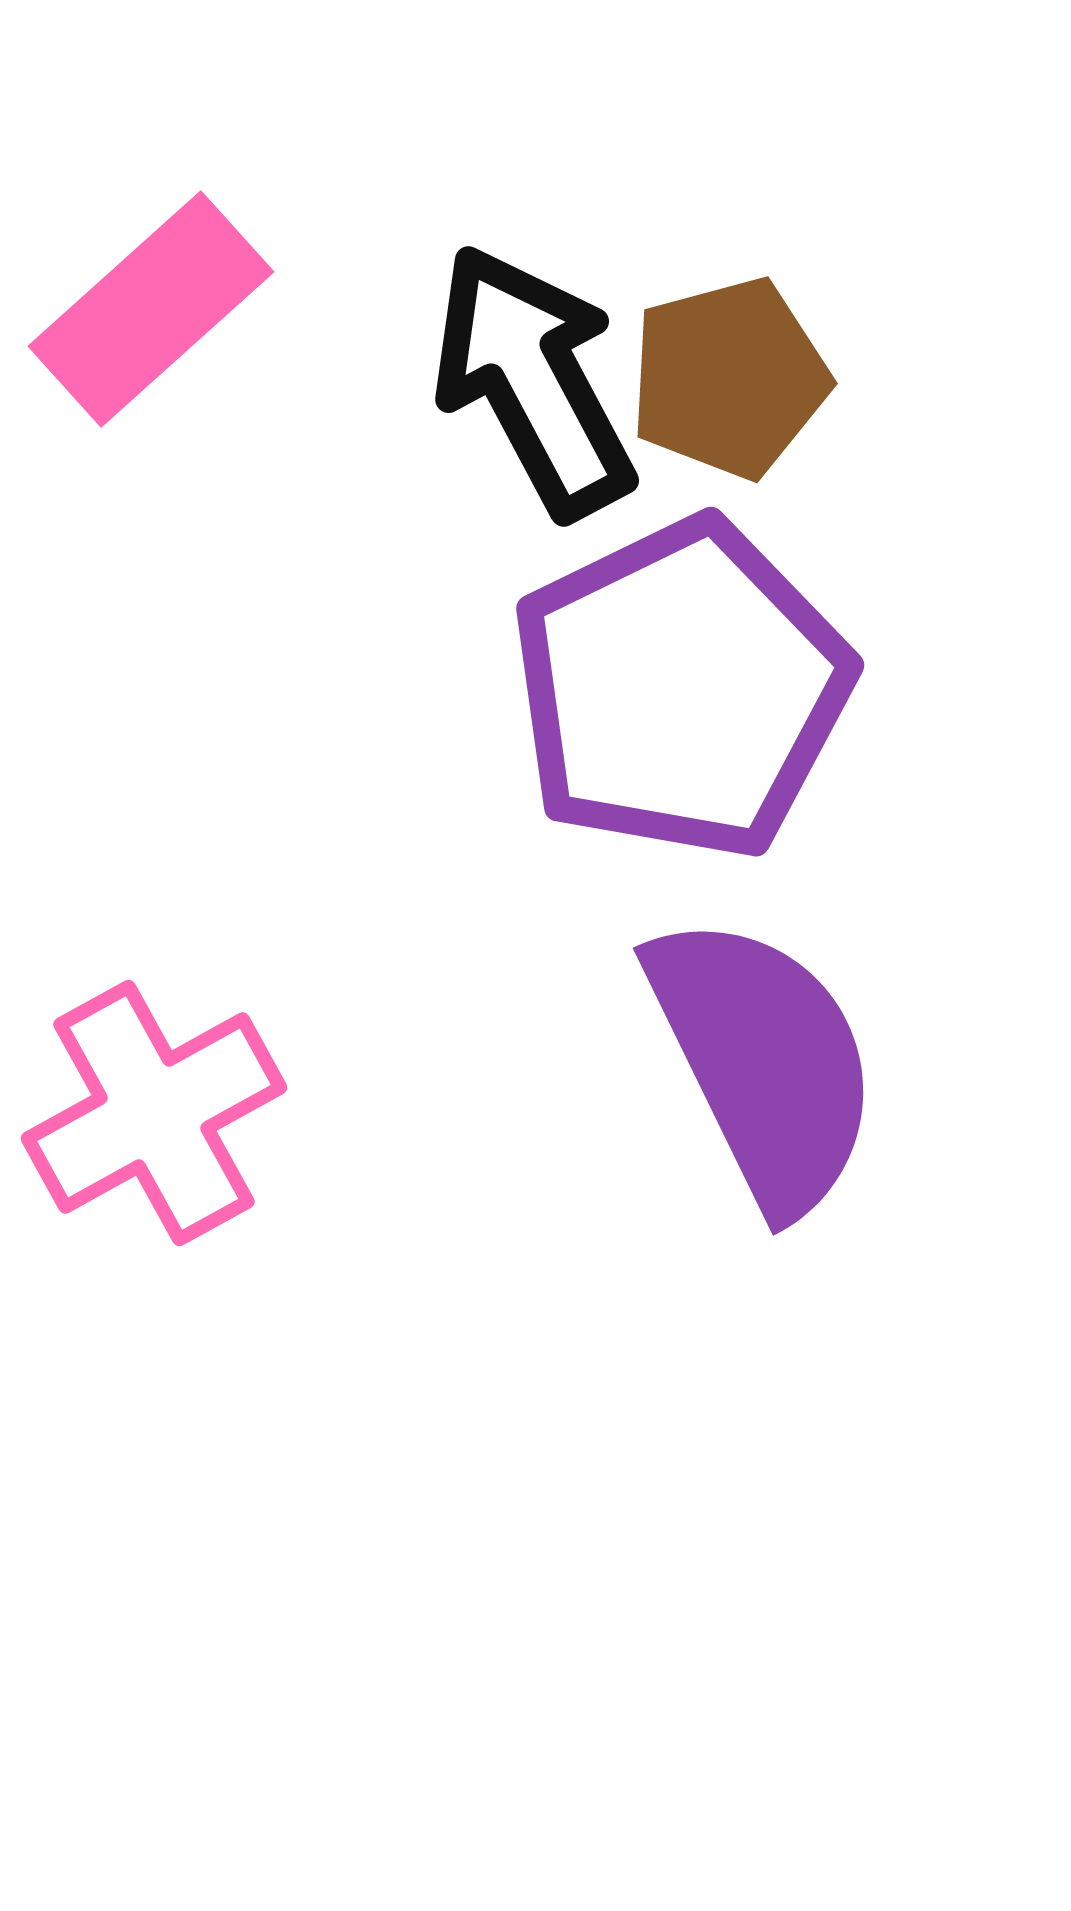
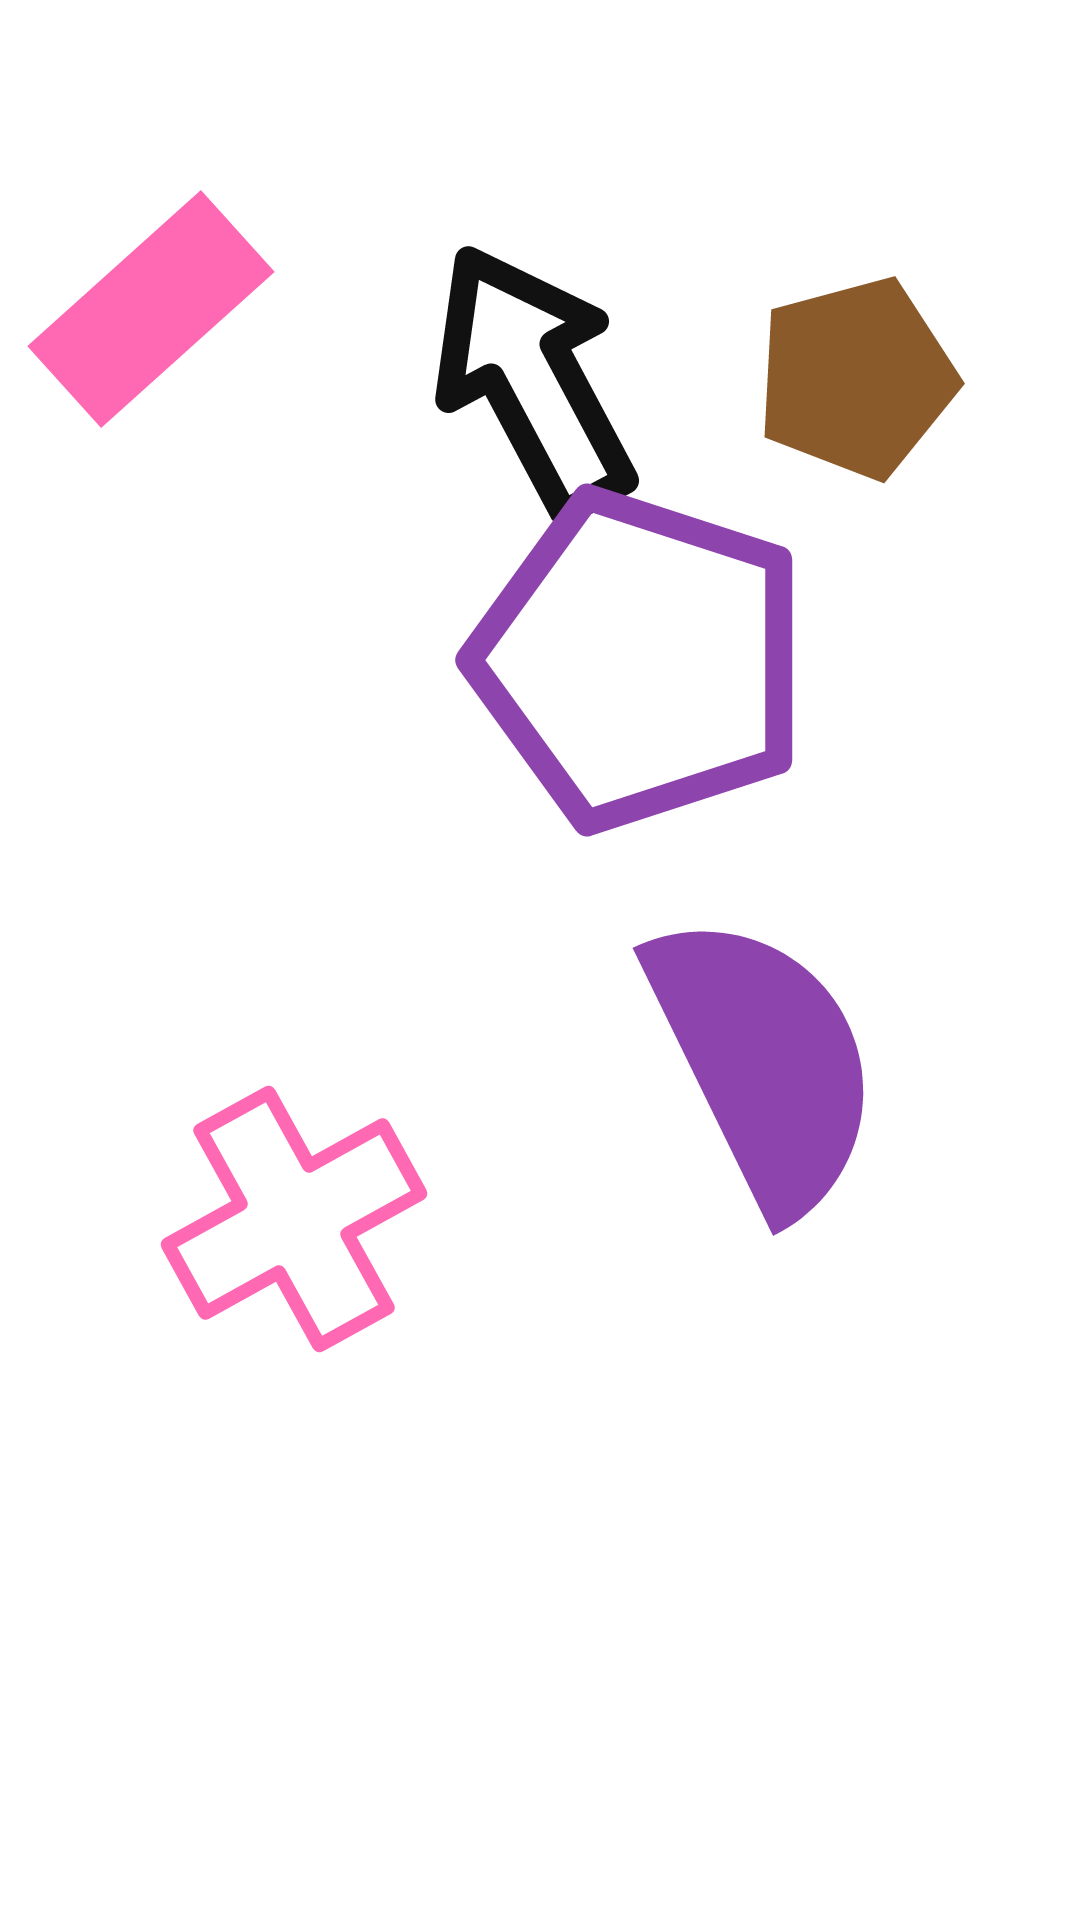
brown pentagon: moved 127 px right
purple pentagon: moved 41 px left, 29 px up; rotated 28 degrees counterclockwise
pink cross: moved 140 px right, 106 px down
